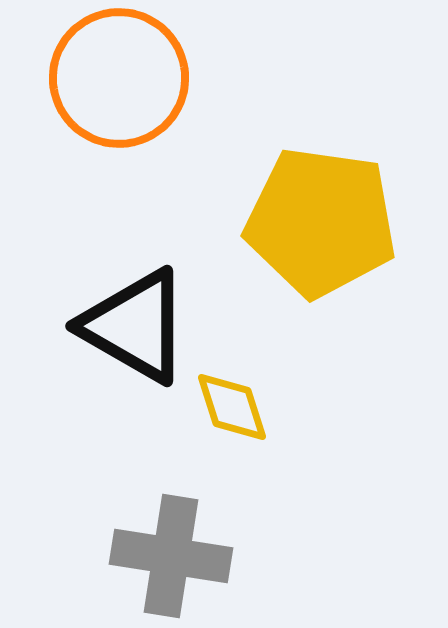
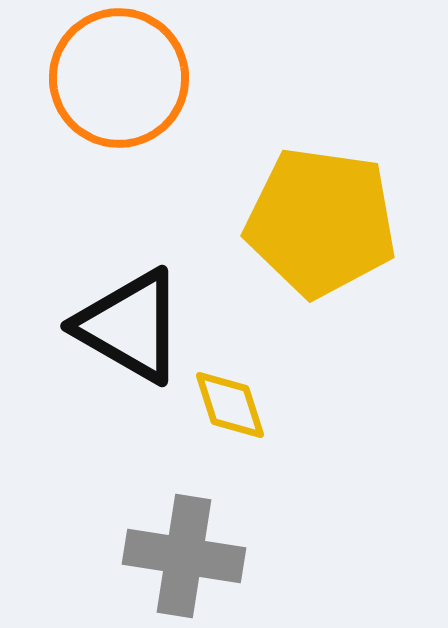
black triangle: moved 5 px left
yellow diamond: moved 2 px left, 2 px up
gray cross: moved 13 px right
